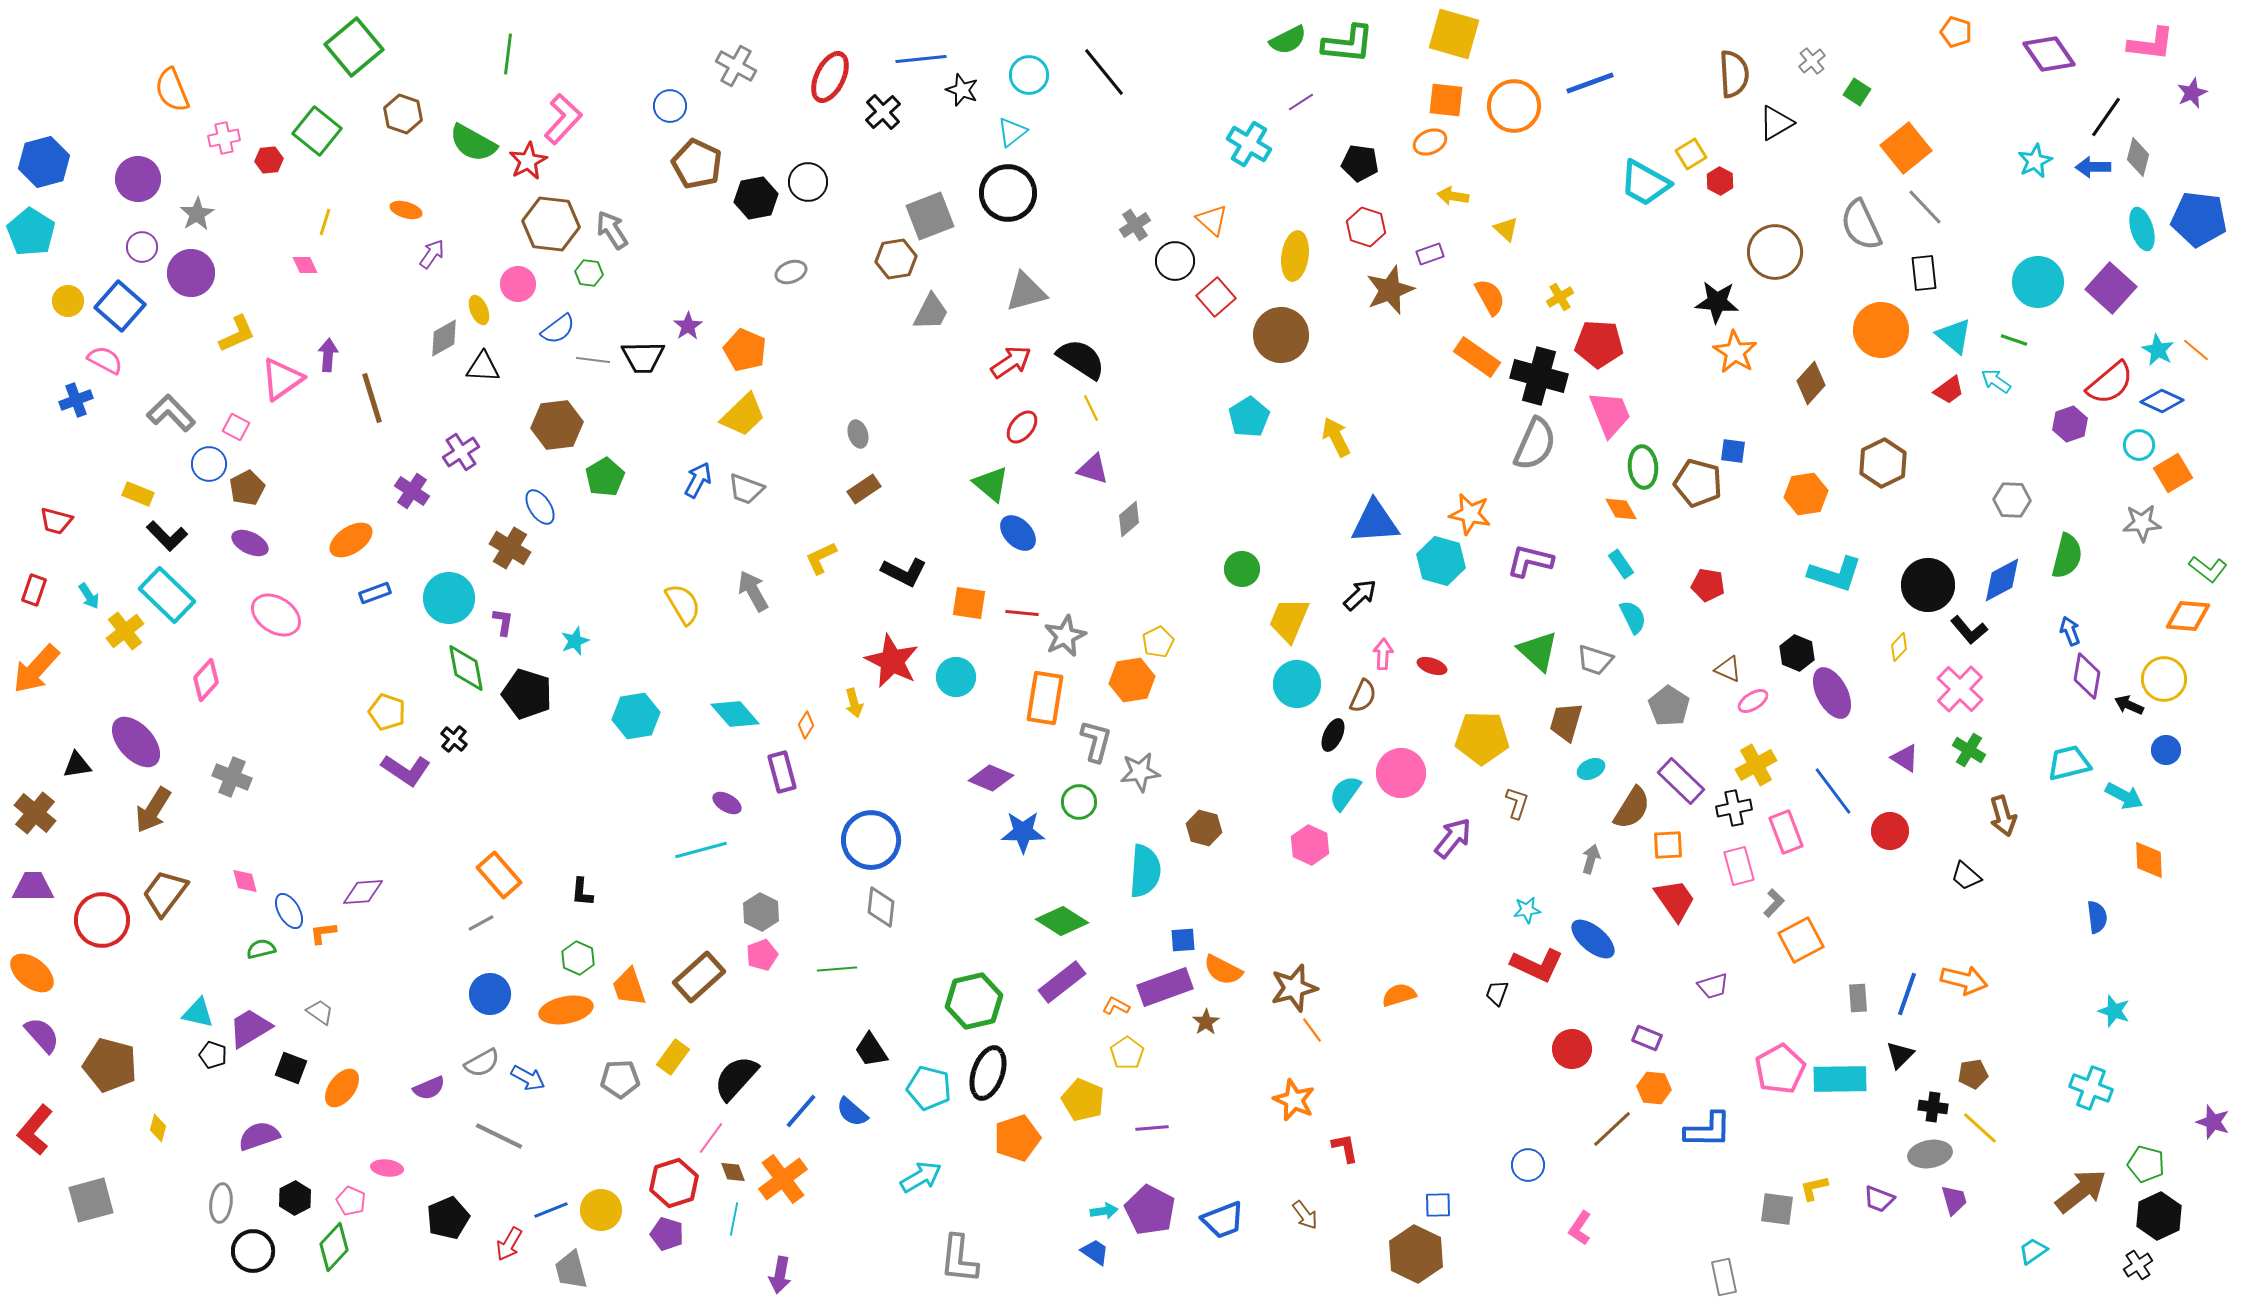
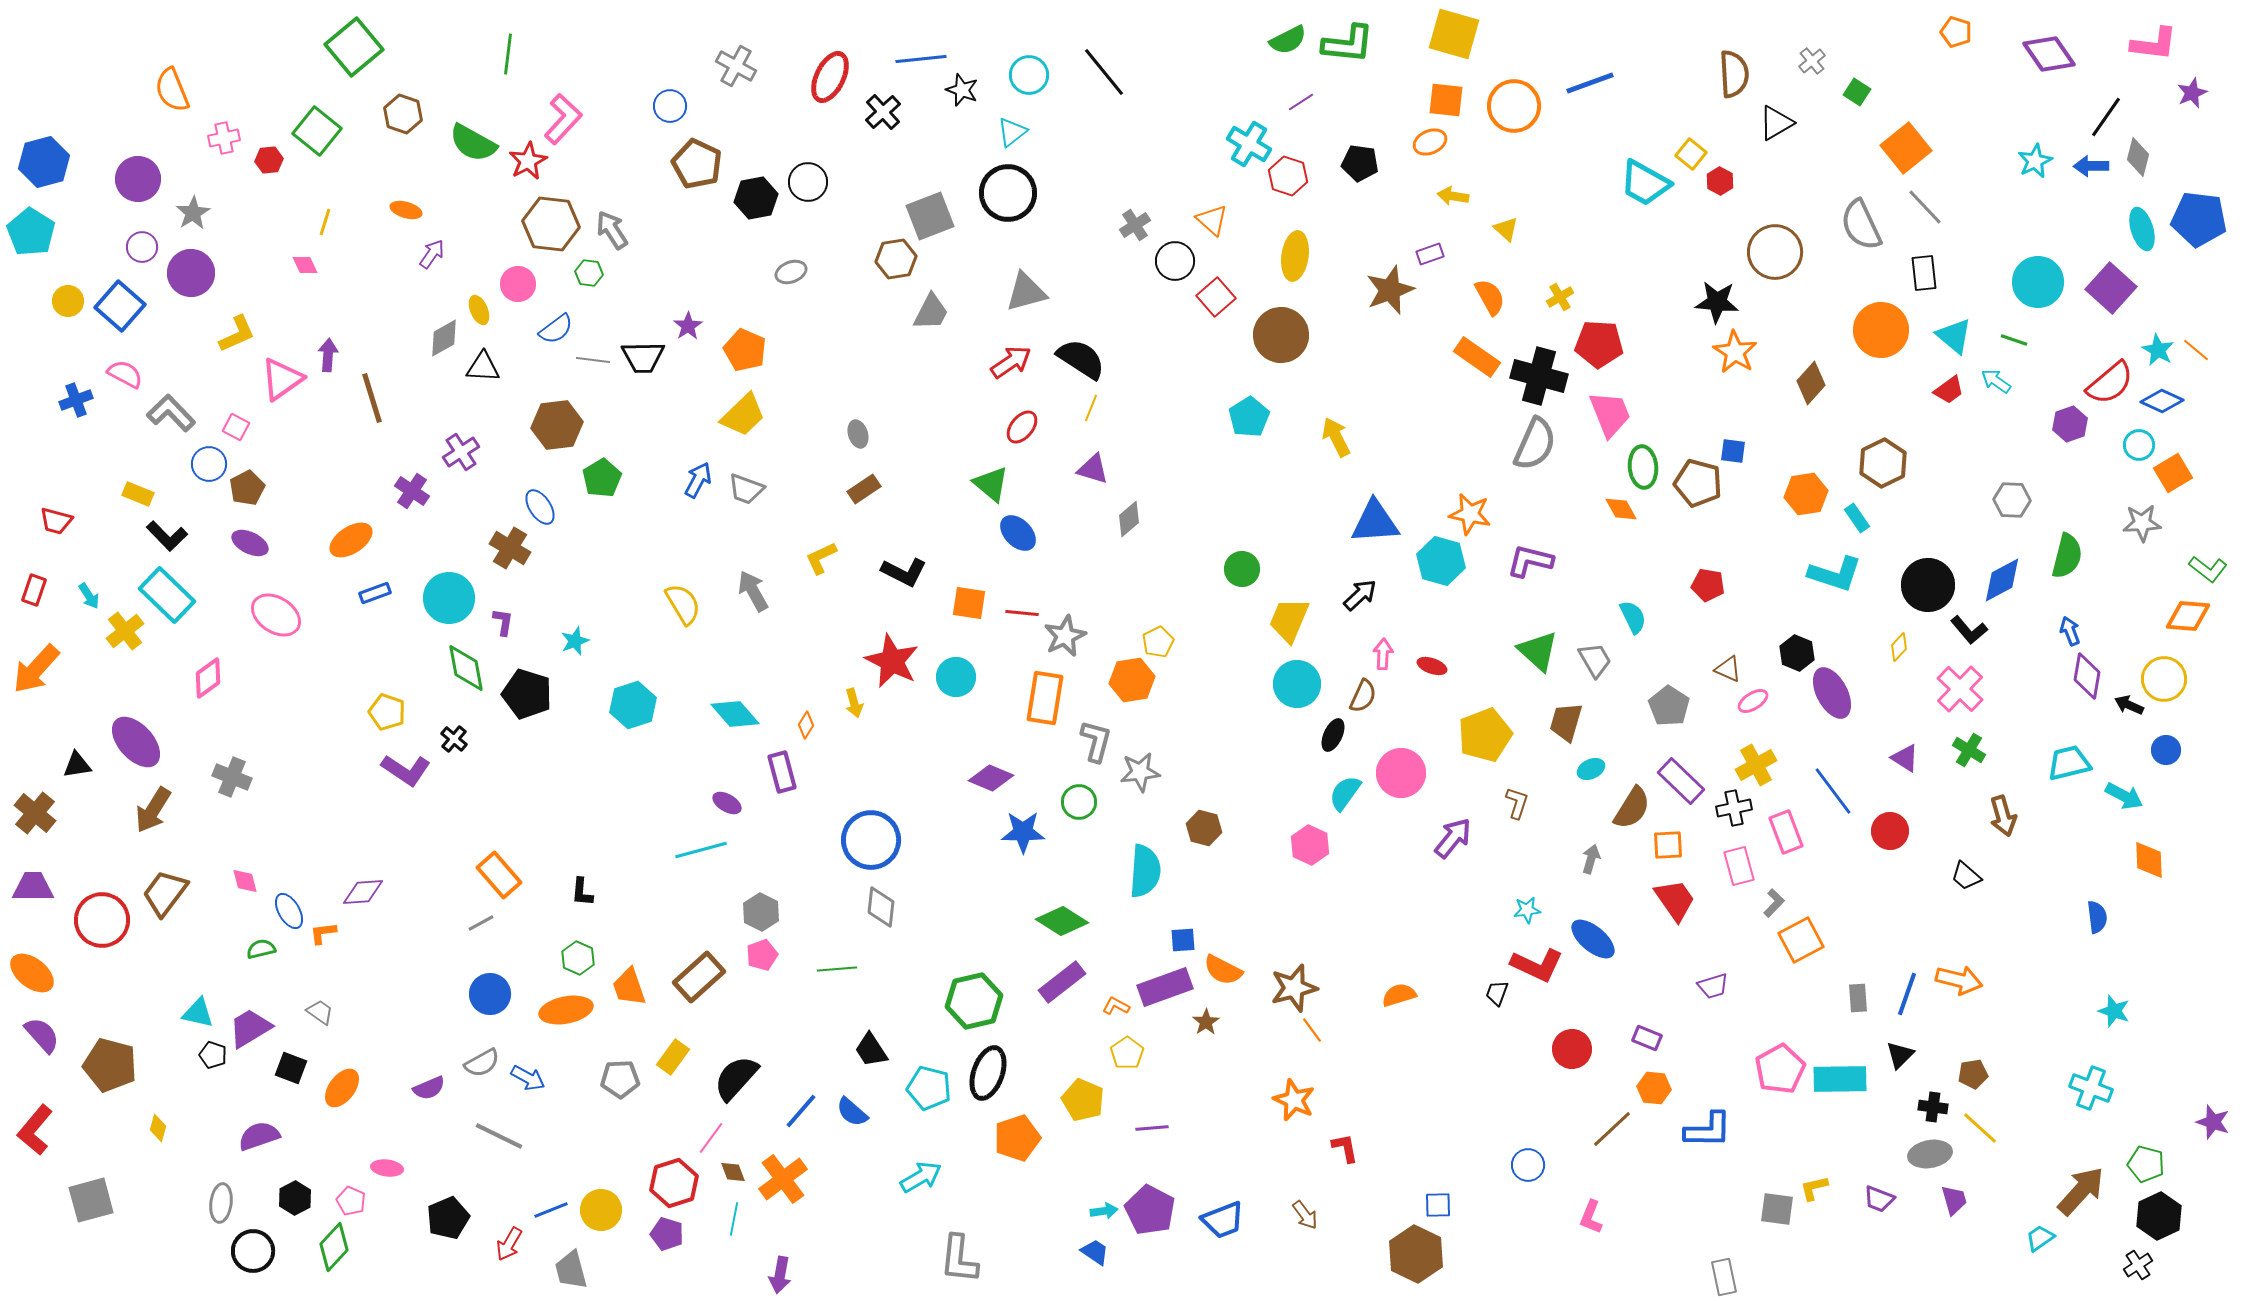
pink L-shape at (2151, 44): moved 3 px right
yellow square at (1691, 154): rotated 20 degrees counterclockwise
blue arrow at (2093, 167): moved 2 px left, 1 px up
gray star at (197, 214): moved 4 px left, 1 px up
red hexagon at (1366, 227): moved 78 px left, 51 px up
blue semicircle at (558, 329): moved 2 px left
pink semicircle at (105, 360): moved 20 px right, 14 px down
yellow line at (1091, 408): rotated 48 degrees clockwise
green pentagon at (605, 477): moved 3 px left, 1 px down
cyan rectangle at (1621, 564): moved 236 px right, 46 px up
gray trapezoid at (1595, 660): rotated 138 degrees counterclockwise
pink diamond at (206, 680): moved 2 px right, 2 px up; rotated 12 degrees clockwise
cyan hexagon at (636, 716): moved 3 px left, 11 px up; rotated 9 degrees counterclockwise
yellow pentagon at (1482, 738): moved 3 px right, 3 px up; rotated 22 degrees counterclockwise
orange arrow at (1964, 980): moved 5 px left
brown arrow at (2081, 1191): rotated 10 degrees counterclockwise
pink L-shape at (1580, 1228): moved 11 px right, 11 px up; rotated 12 degrees counterclockwise
cyan trapezoid at (2033, 1251): moved 7 px right, 13 px up
